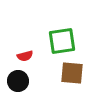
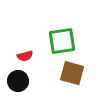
brown square: rotated 10 degrees clockwise
